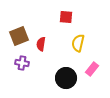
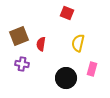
red square: moved 1 px right, 4 px up; rotated 16 degrees clockwise
purple cross: moved 1 px down
pink rectangle: rotated 24 degrees counterclockwise
